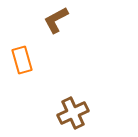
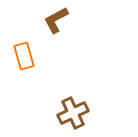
orange rectangle: moved 2 px right, 4 px up
